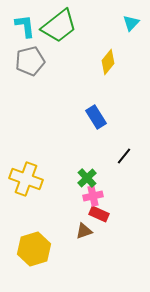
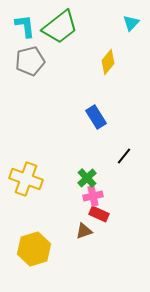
green trapezoid: moved 1 px right, 1 px down
